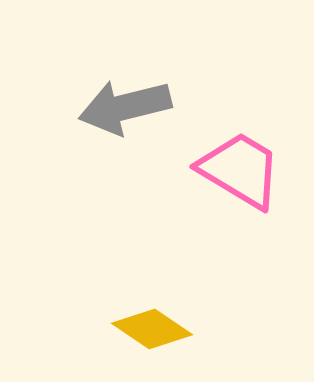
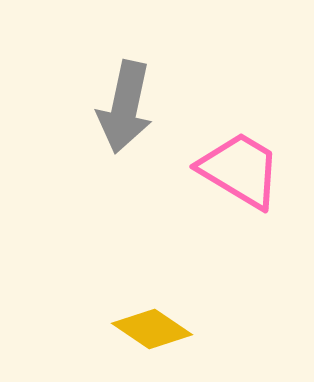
gray arrow: rotated 64 degrees counterclockwise
